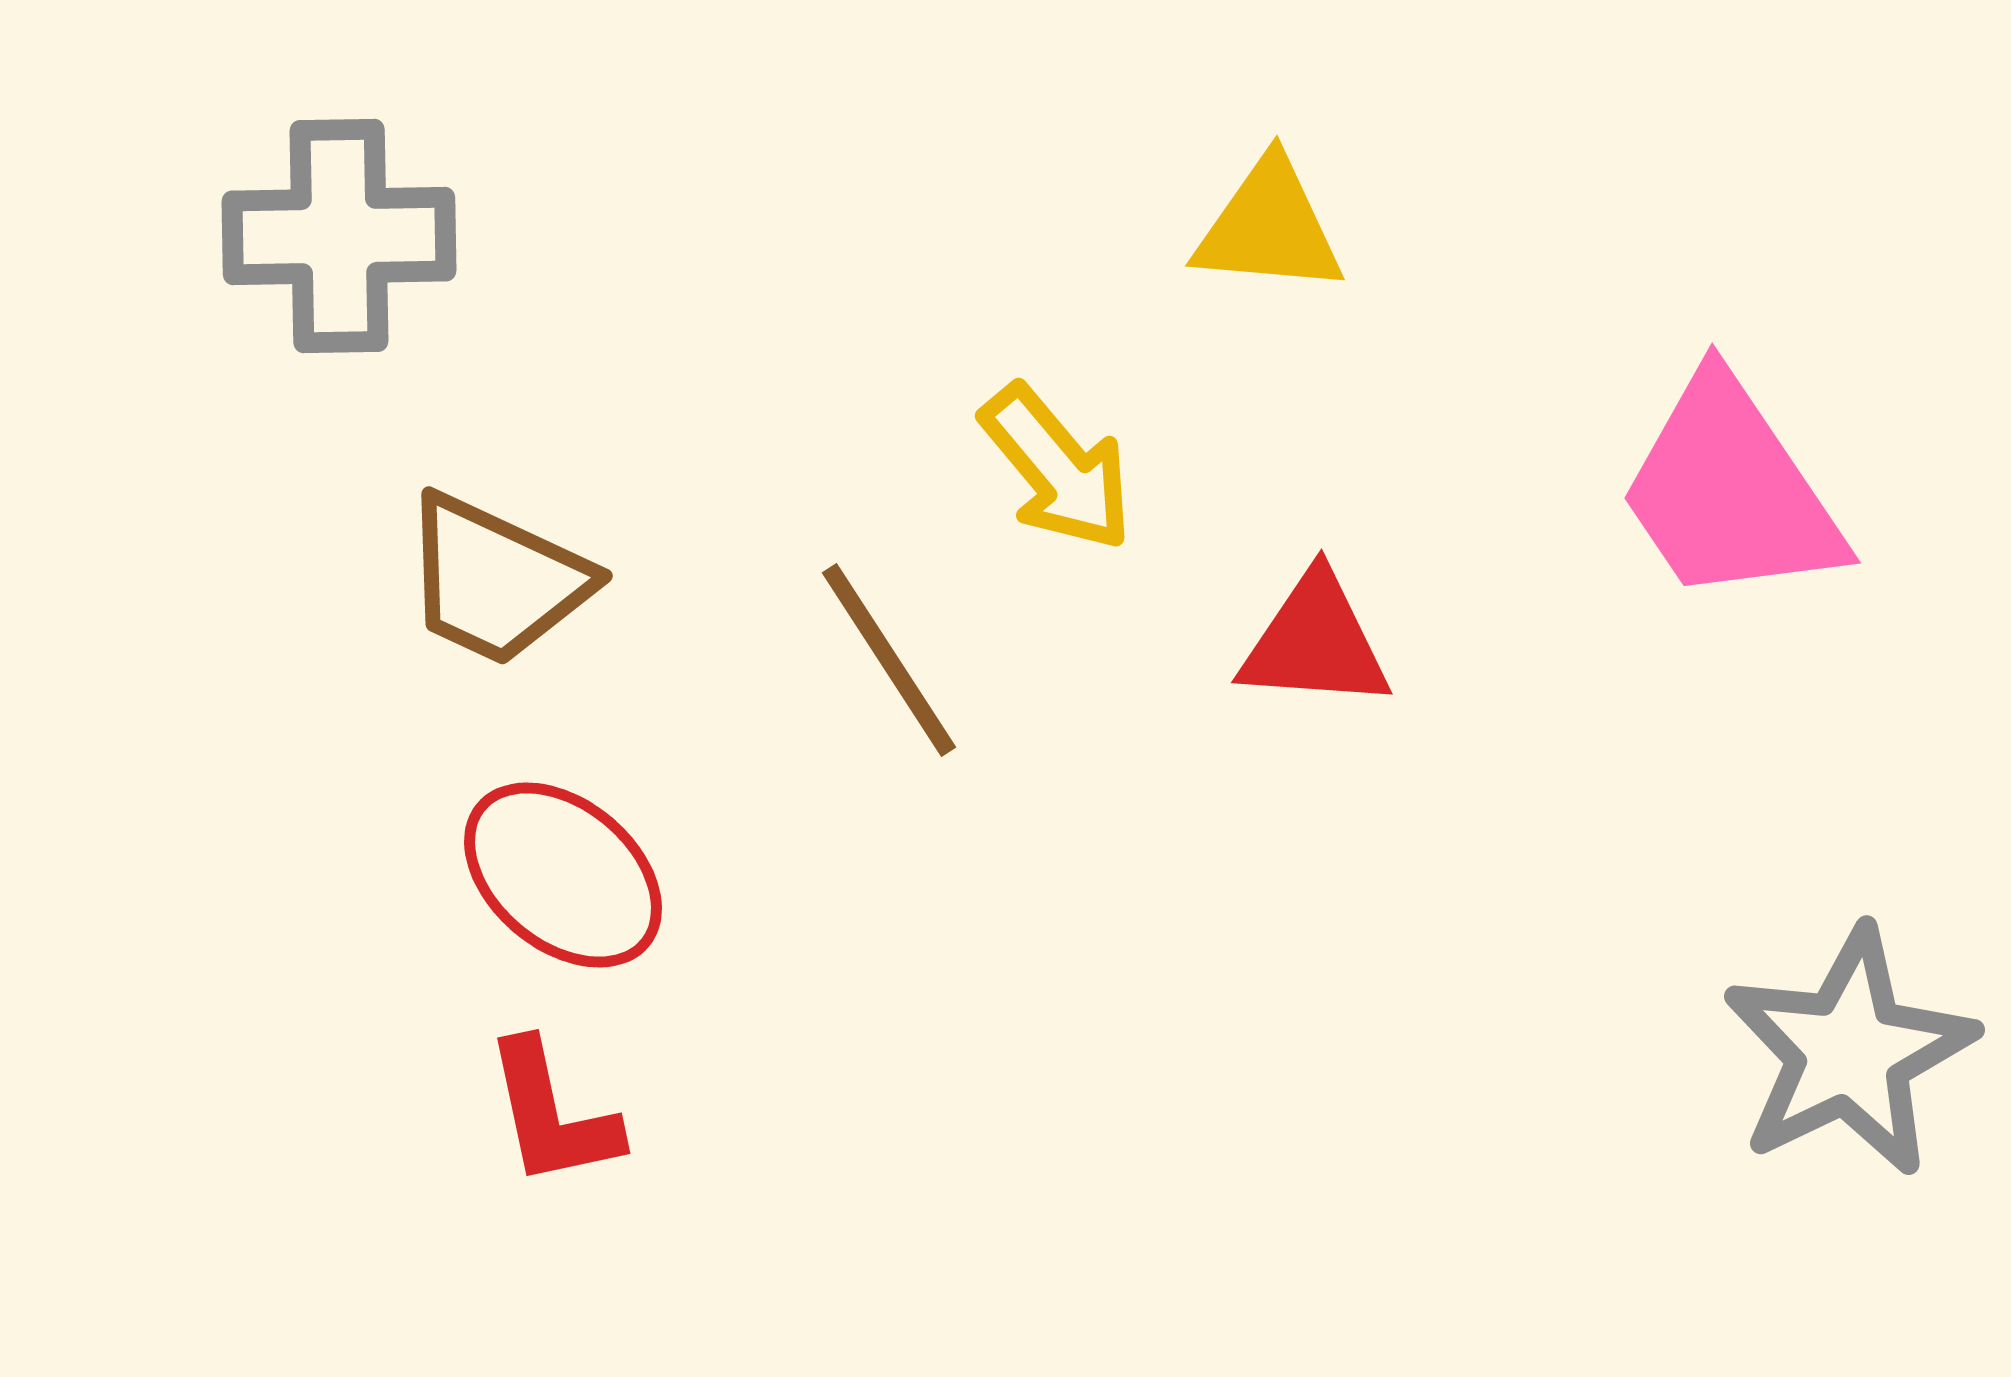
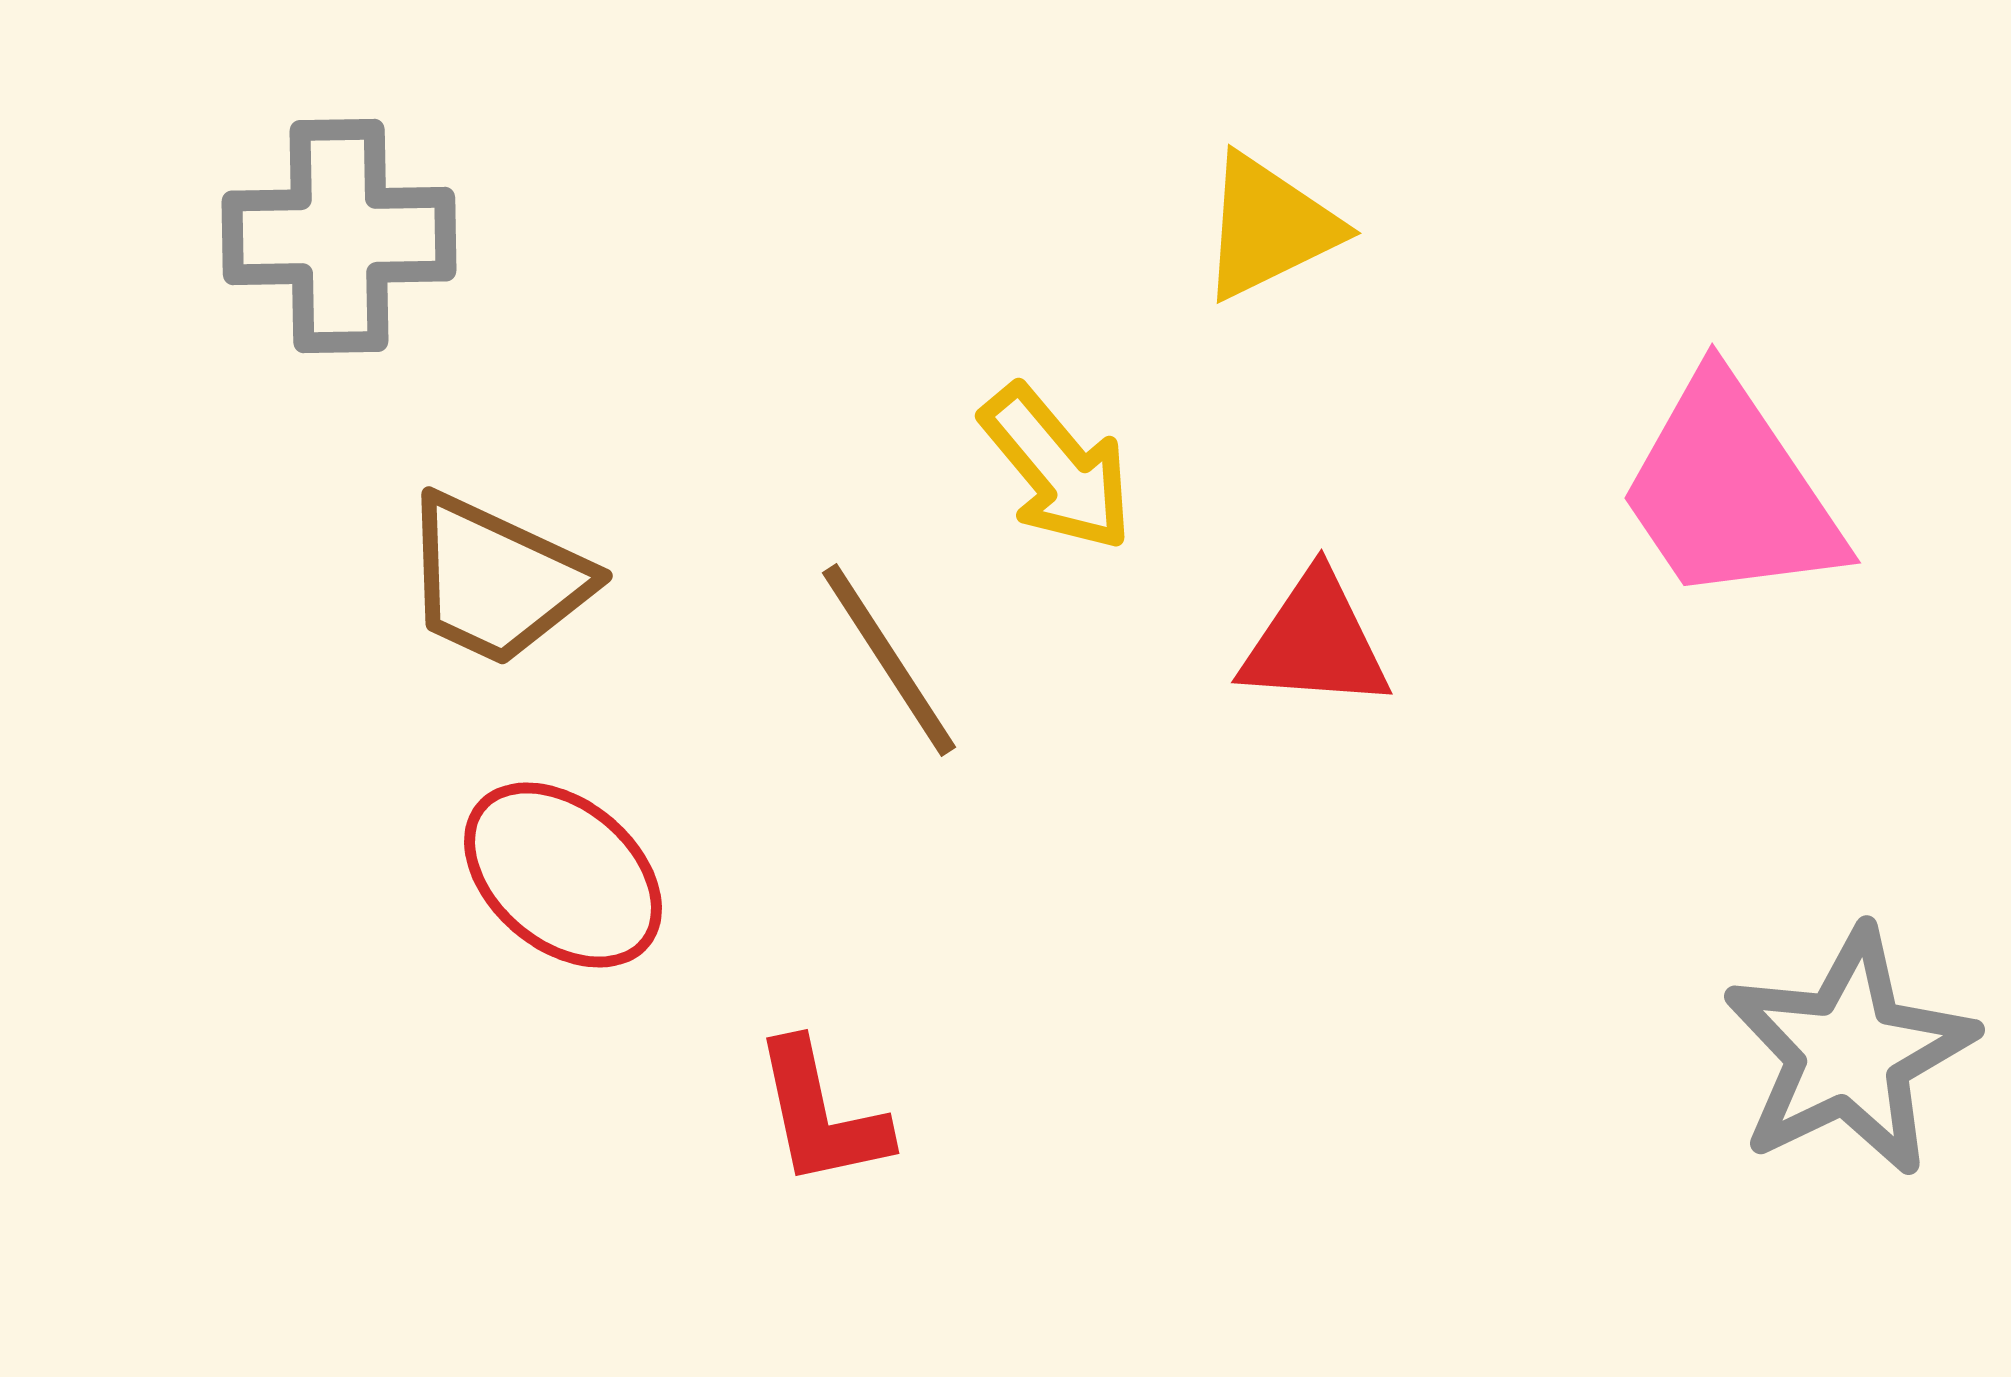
yellow triangle: rotated 31 degrees counterclockwise
red L-shape: moved 269 px right
